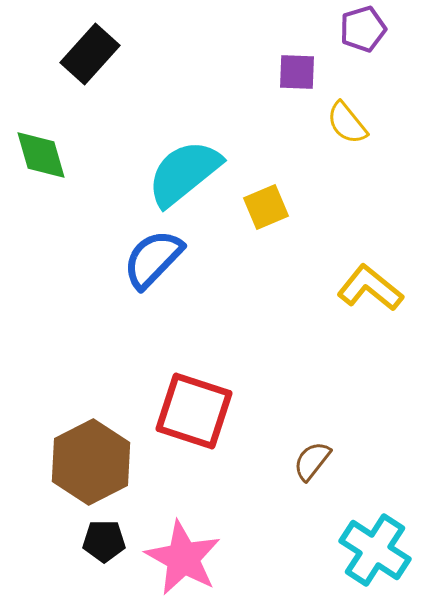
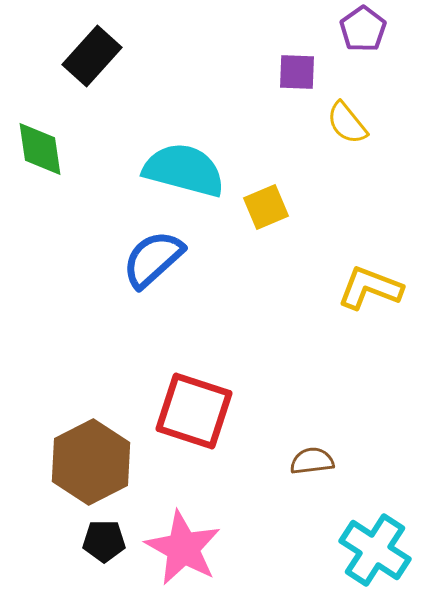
purple pentagon: rotated 18 degrees counterclockwise
black rectangle: moved 2 px right, 2 px down
green diamond: moved 1 px left, 6 px up; rotated 8 degrees clockwise
cyan semicircle: moved 3 px up; rotated 54 degrees clockwise
blue semicircle: rotated 4 degrees clockwise
yellow L-shape: rotated 18 degrees counterclockwise
brown semicircle: rotated 45 degrees clockwise
pink star: moved 10 px up
